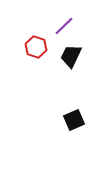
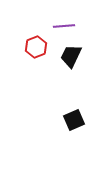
purple line: rotated 40 degrees clockwise
red hexagon: rotated 20 degrees clockwise
